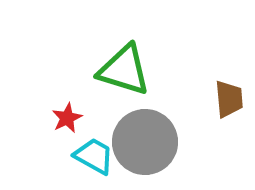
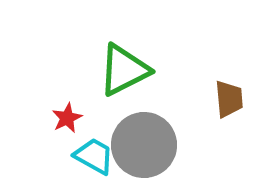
green triangle: rotated 44 degrees counterclockwise
gray circle: moved 1 px left, 3 px down
